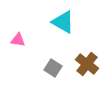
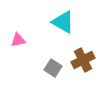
pink triangle: rotated 21 degrees counterclockwise
brown cross: moved 4 px left, 4 px up; rotated 25 degrees clockwise
